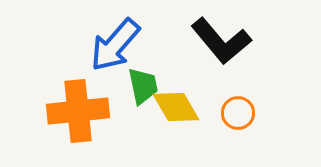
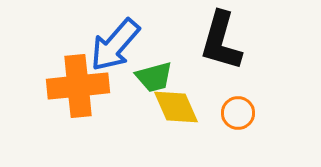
black L-shape: rotated 56 degrees clockwise
green trapezoid: moved 11 px right, 9 px up; rotated 87 degrees clockwise
yellow diamond: rotated 6 degrees clockwise
orange cross: moved 25 px up
